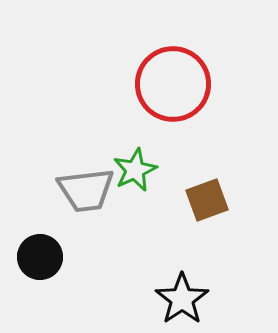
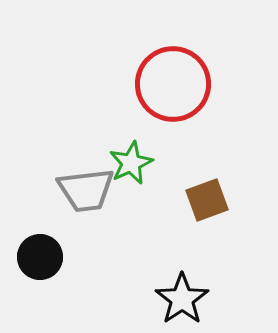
green star: moved 4 px left, 7 px up
